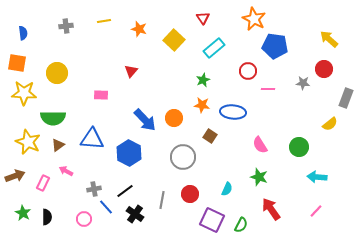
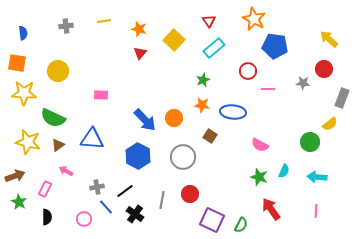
red triangle at (203, 18): moved 6 px right, 3 px down
red triangle at (131, 71): moved 9 px right, 18 px up
yellow circle at (57, 73): moved 1 px right, 2 px up
gray rectangle at (346, 98): moved 4 px left
green semicircle at (53, 118): rotated 25 degrees clockwise
yellow star at (28, 142): rotated 10 degrees counterclockwise
pink semicircle at (260, 145): rotated 30 degrees counterclockwise
green circle at (299, 147): moved 11 px right, 5 px up
blue hexagon at (129, 153): moved 9 px right, 3 px down
pink rectangle at (43, 183): moved 2 px right, 6 px down
gray cross at (94, 189): moved 3 px right, 2 px up
cyan semicircle at (227, 189): moved 57 px right, 18 px up
pink line at (316, 211): rotated 40 degrees counterclockwise
green star at (23, 213): moved 4 px left, 11 px up
